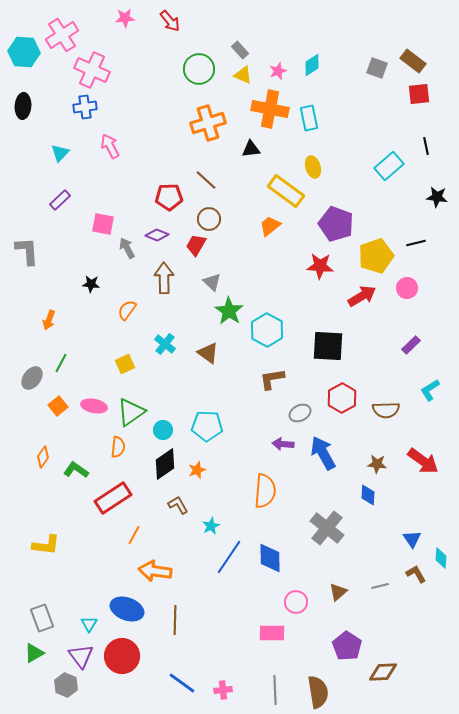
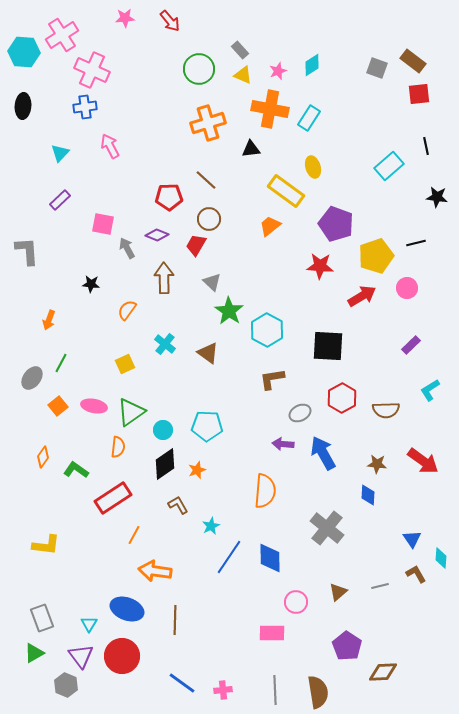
cyan rectangle at (309, 118): rotated 45 degrees clockwise
